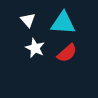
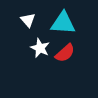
white star: moved 5 px right
red semicircle: moved 2 px left
